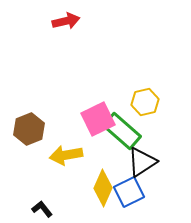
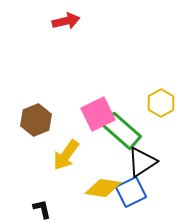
yellow hexagon: moved 16 px right, 1 px down; rotated 16 degrees counterclockwise
pink square: moved 5 px up
brown hexagon: moved 7 px right, 9 px up
yellow arrow: rotated 44 degrees counterclockwise
yellow diamond: rotated 75 degrees clockwise
blue square: moved 2 px right
black L-shape: rotated 25 degrees clockwise
